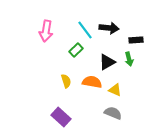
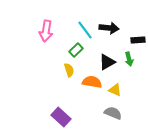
black rectangle: moved 2 px right
yellow semicircle: moved 3 px right, 11 px up
